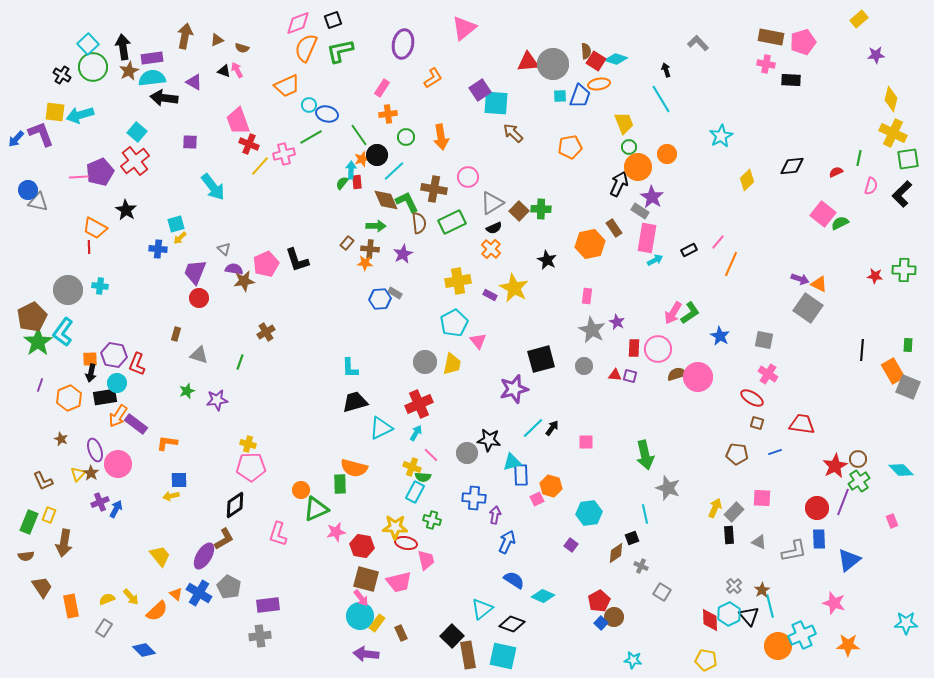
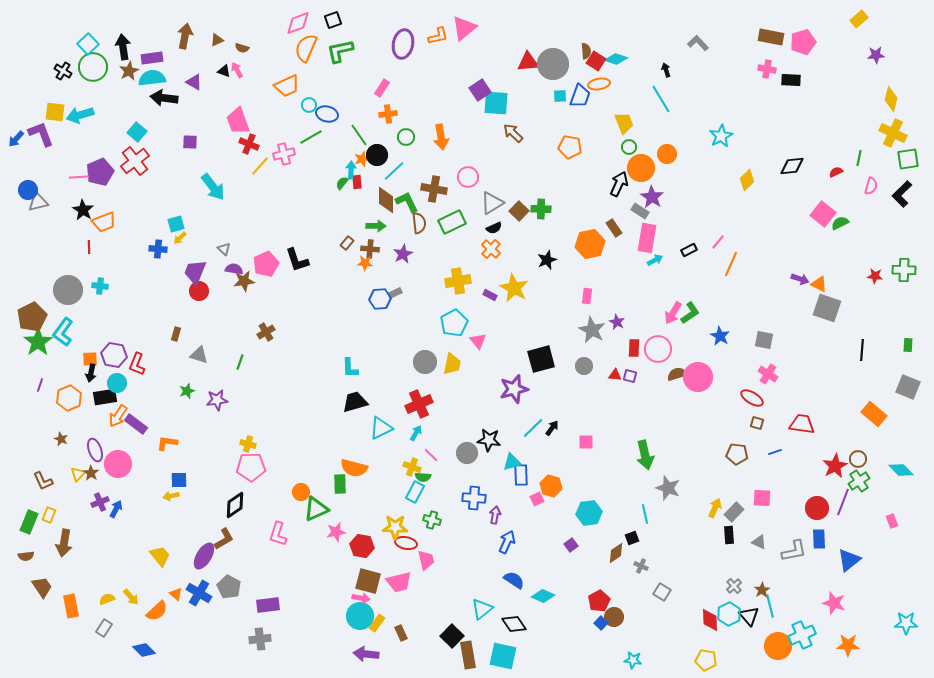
pink cross at (766, 64): moved 1 px right, 5 px down
black cross at (62, 75): moved 1 px right, 4 px up
orange L-shape at (433, 78): moved 5 px right, 42 px up; rotated 20 degrees clockwise
orange pentagon at (570, 147): rotated 20 degrees clockwise
orange circle at (638, 167): moved 3 px right, 1 px down
brown diamond at (386, 200): rotated 24 degrees clockwise
gray triangle at (38, 202): rotated 25 degrees counterclockwise
black star at (126, 210): moved 43 px left
orange trapezoid at (95, 228): moved 9 px right, 6 px up; rotated 50 degrees counterclockwise
black star at (547, 260): rotated 24 degrees clockwise
gray rectangle at (395, 293): rotated 56 degrees counterclockwise
red circle at (199, 298): moved 7 px up
gray square at (808, 308): moved 19 px right; rotated 16 degrees counterclockwise
orange rectangle at (893, 371): moved 19 px left, 43 px down; rotated 20 degrees counterclockwise
orange circle at (301, 490): moved 2 px down
purple square at (571, 545): rotated 16 degrees clockwise
brown square at (366, 579): moved 2 px right, 2 px down
pink arrow at (361, 598): rotated 42 degrees counterclockwise
black diamond at (512, 624): moved 2 px right; rotated 35 degrees clockwise
gray cross at (260, 636): moved 3 px down
